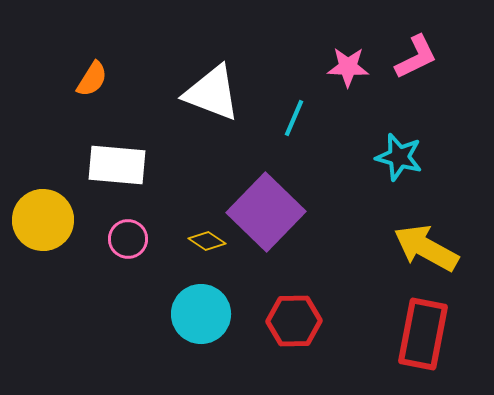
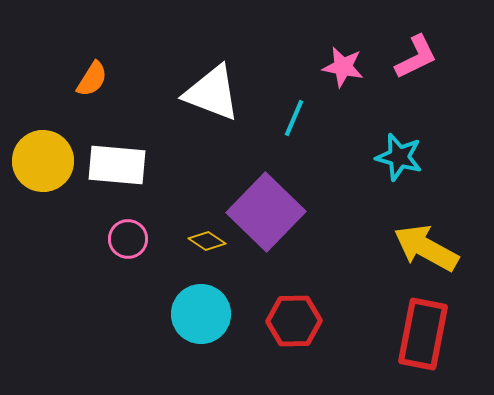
pink star: moved 5 px left; rotated 9 degrees clockwise
yellow circle: moved 59 px up
